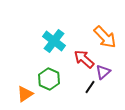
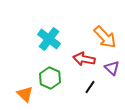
cyan cross: moved 5 px left, 2 px up
red arrow: rotated 30 degrees counterclockwise
purple triangle: moved 9 px right, 4 px up; rotated 35 degrees counterclockwise
green hexagon: moved 1 px right, 1 px up
orange triangle: rotated 42 degrees counterclockwise
